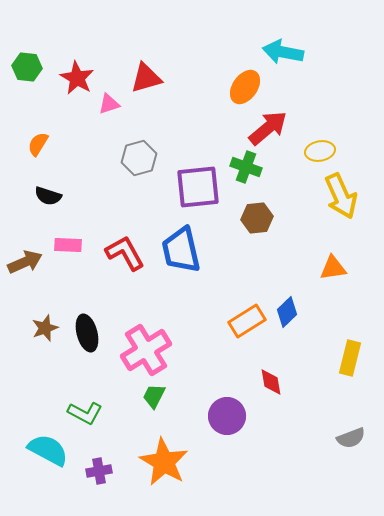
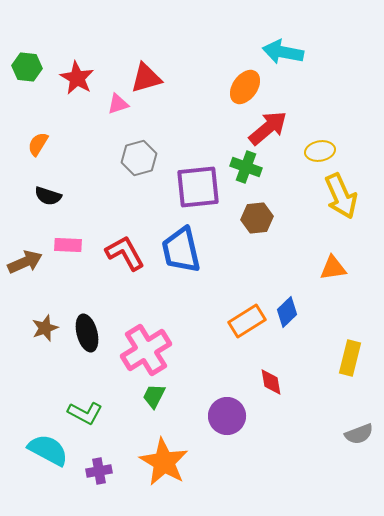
pink triangle: moved 9 px right
gray semicircle: moved 8 px right, 4 px up
